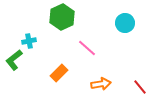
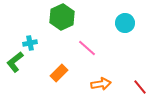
cyan cross: moved 1 px right, 2 px down
green L-shape: moved 1 px right, 2 px down
